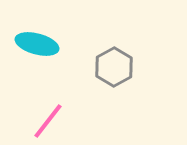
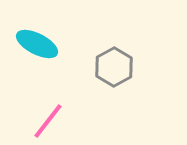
cyan ellipse: rotated 12 degrees clockwise
